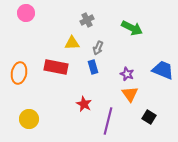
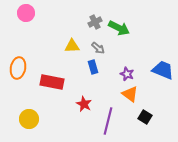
gray cross: moved 8 px right, 2 px down
green arrow: moved 13 px left
yellow triangle: moved 3 px down
gray arrow: rotated 72 degrees counterclockwise
red rectangle: moved 4 px left, 15 px down
orange ellipse: moved 1 px left, 5 px up
orange triangle: rotated 18 degrees counterclockwise
black square: moved 4 px left
